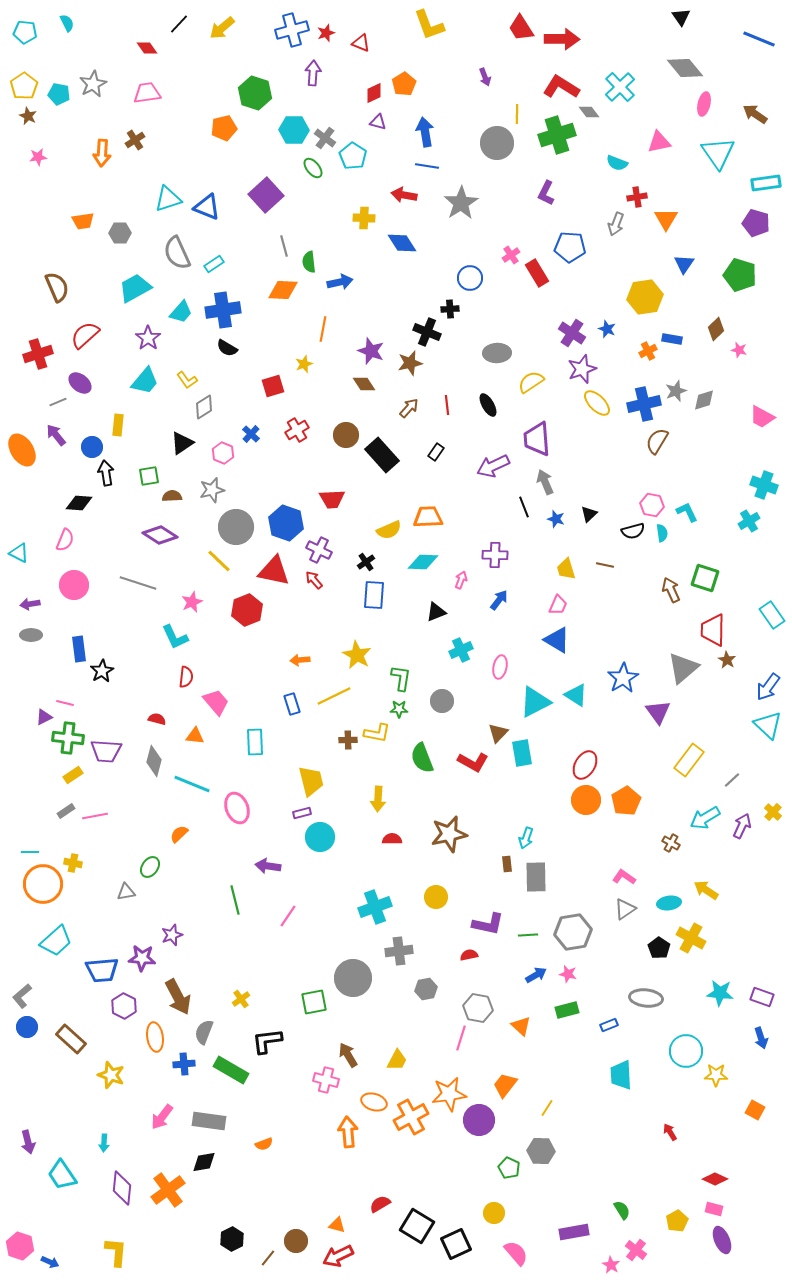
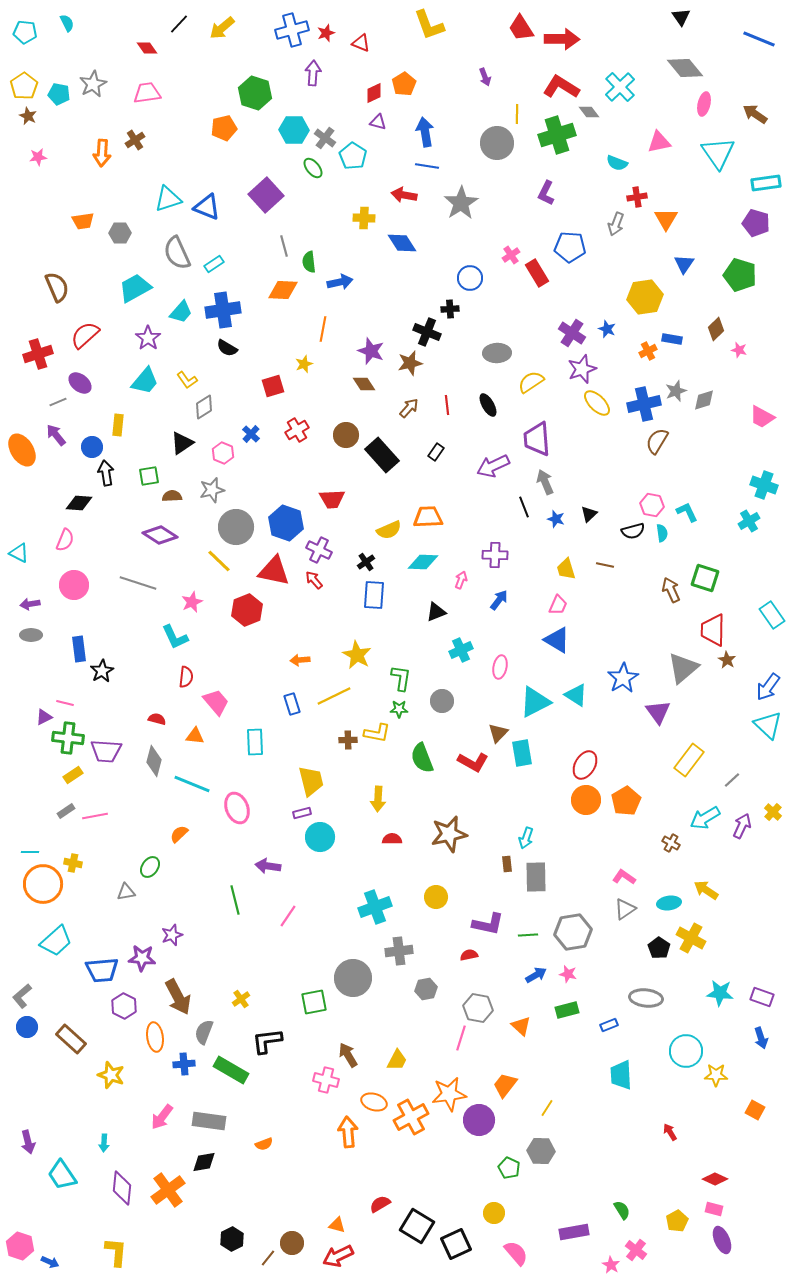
brown circle at (296, 1241): moved 4 px left, 2 px down
